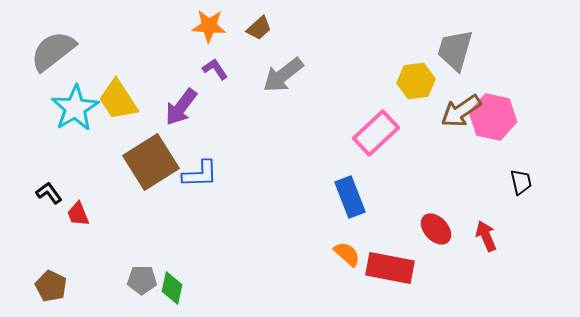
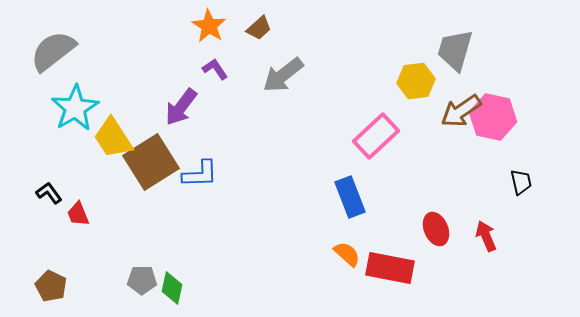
orange star: rotated 28 degrees clockwise
yellow trapezoid: moved 5 px left, 38 px down
pink rectangle: moved 3 px down
red ellipse: rotated 20 degrees clockwise
